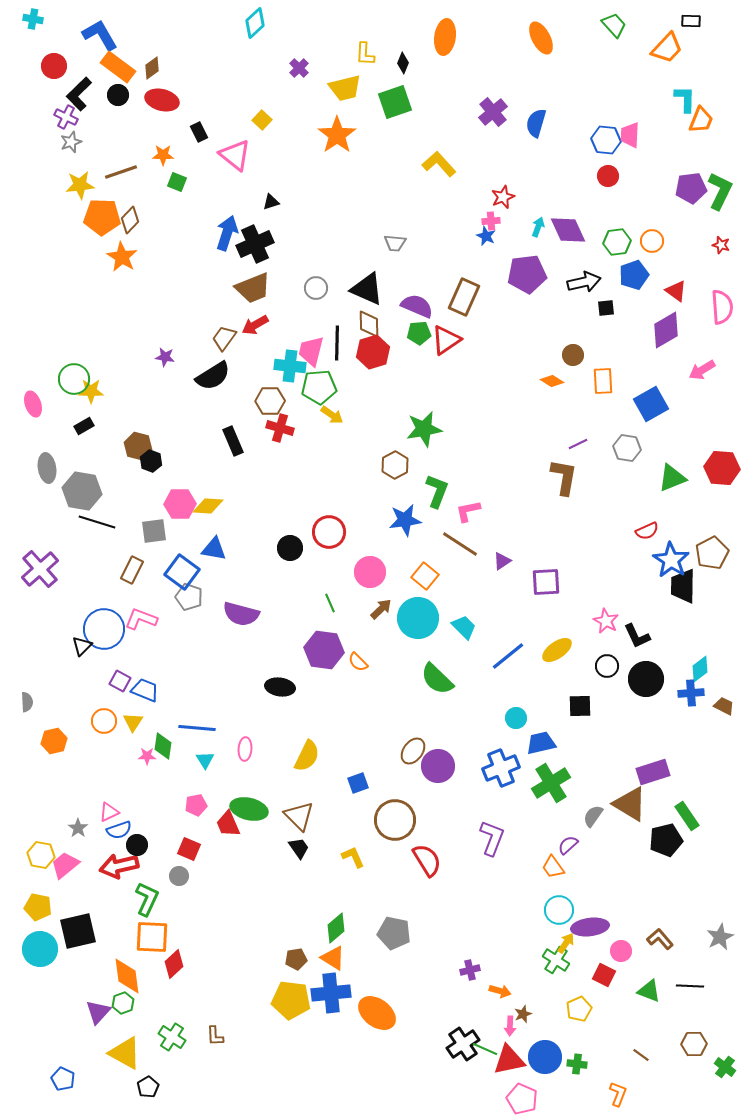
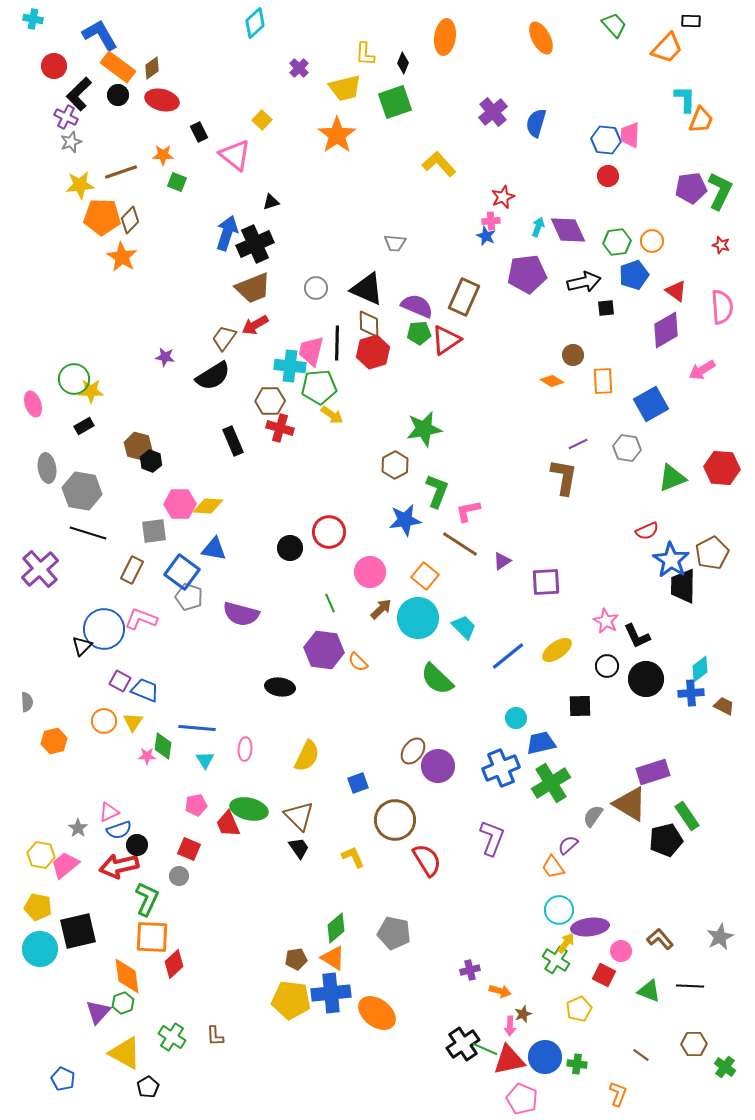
black line at (97, 522): moved 9 px left, 11 px down
